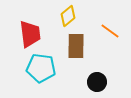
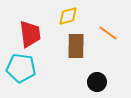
yellow diamond: rotated 25 degrees clockwise
orange line: moved 2 px left, 2 px down
cyan pentagon: moved 20 px left
